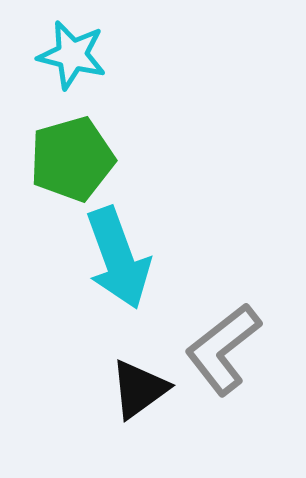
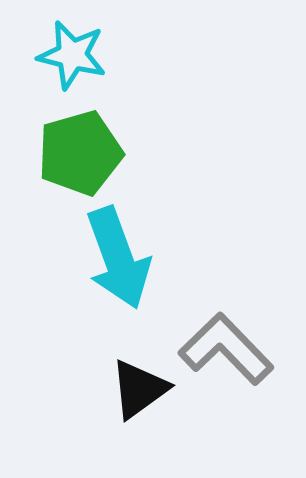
green pentagon: moved 8 px right, 6 px up
gray L-shape: moved 3 px right; rotated 84 degrees clockwise
